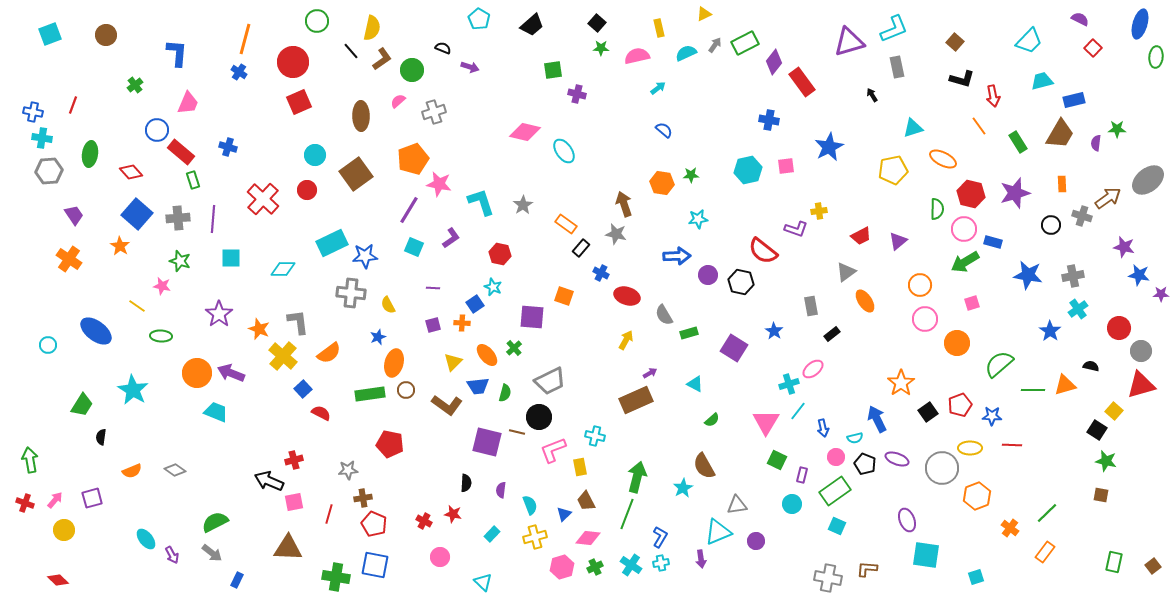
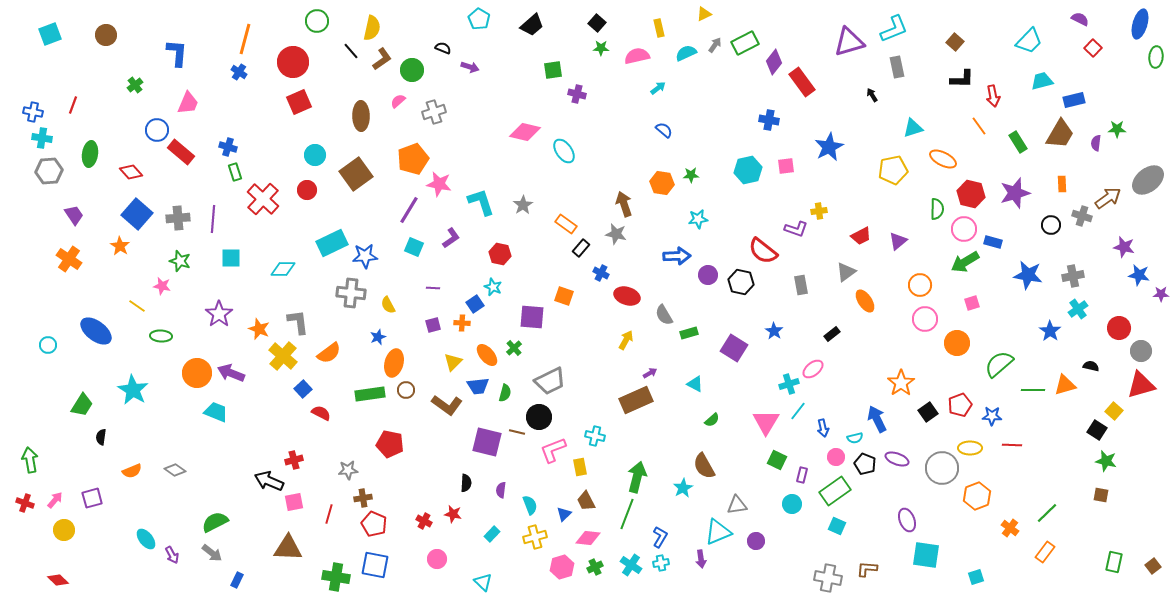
black L-shape at (962, 79): rotated 15 degrees counterclockwise
green rectangle at (193, 180): moved 42 px right, 8 px up
gray rectangle at (811, 306): moved 10 px left, 21 px up
pink circle at (440, 557): moved 3 px left, 2 px down
